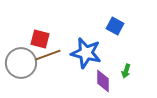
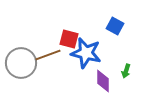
red square: moved 29 px right
